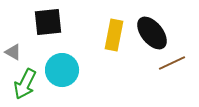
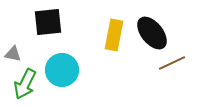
gray triangle: moved 2 px down; rotated 18 degrees counterclockwise
